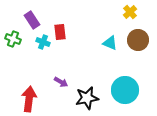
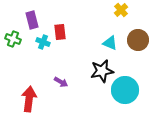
yellow cross: moved 9 px left, 2 px up
purple rectangle: rotated 18 degrees clockwise
black star: moved 15 px right, 27 px up
